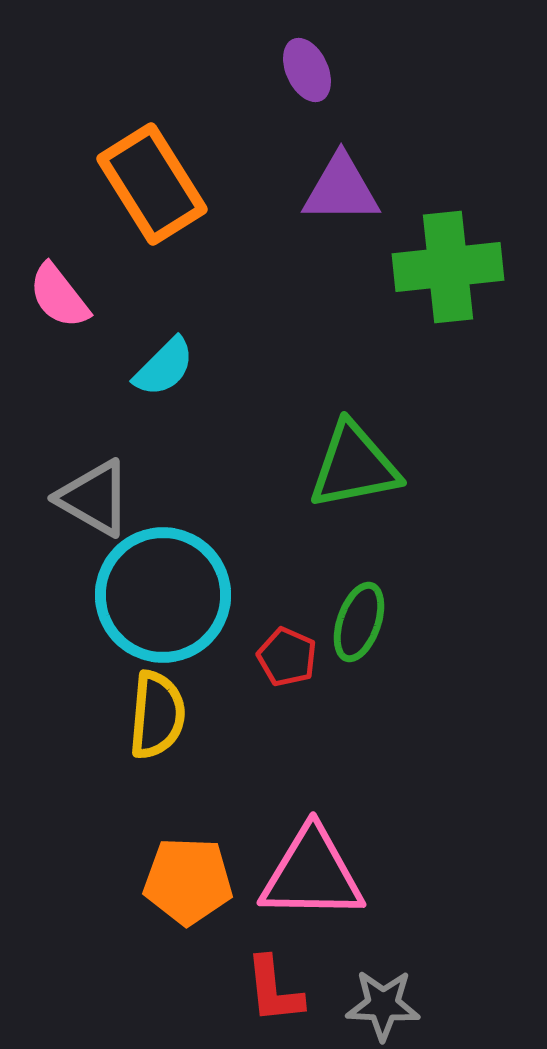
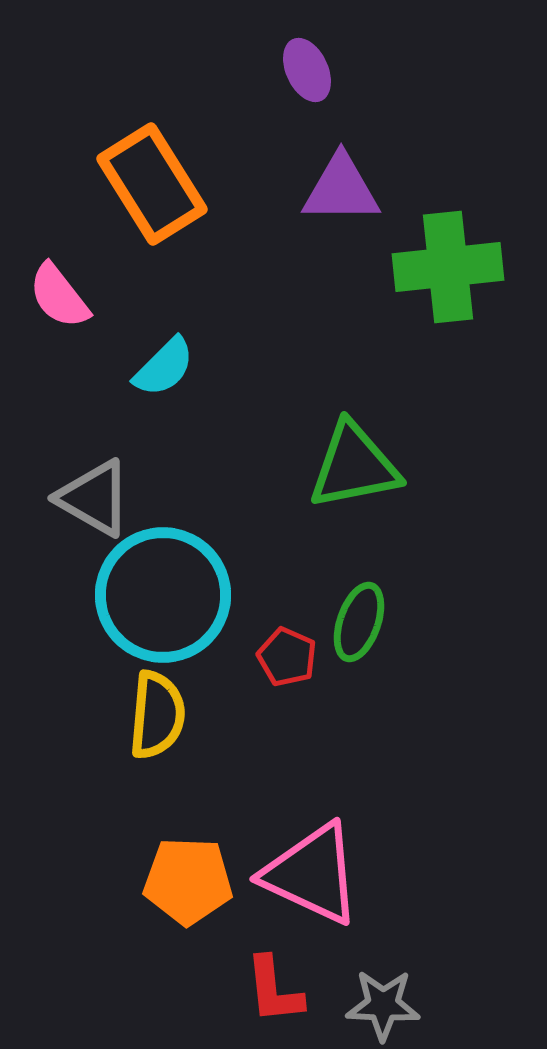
pink triangle: rotated 24 degrees clockwise
